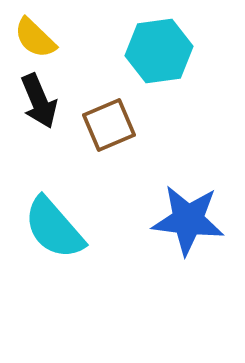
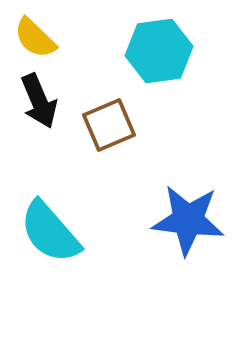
cyan semicircle: moved 4 px left, 4 px down
